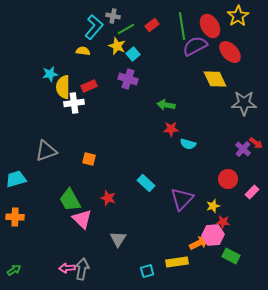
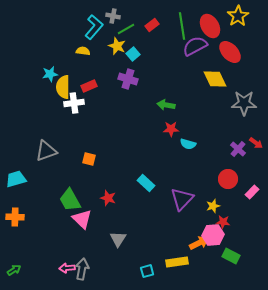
purple cross at (243, 149): moved 5 px left
